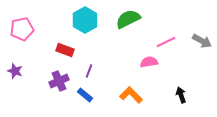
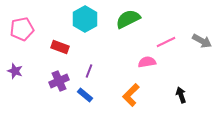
cyan hexagon: moved 1 px up
red rectangle: moved 5 px left, 3 px up
pink semicircle: moved 2 px left
orange L-shape: rotated 90 degrees counterclockwise
